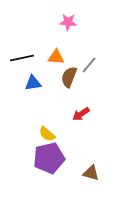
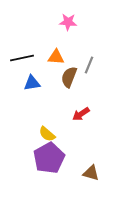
gray line: rotated 18 degrees counterclockwise
blue triangle: moved 1 px left
purple pentagon: rotated 16 degrees counterclockwise
